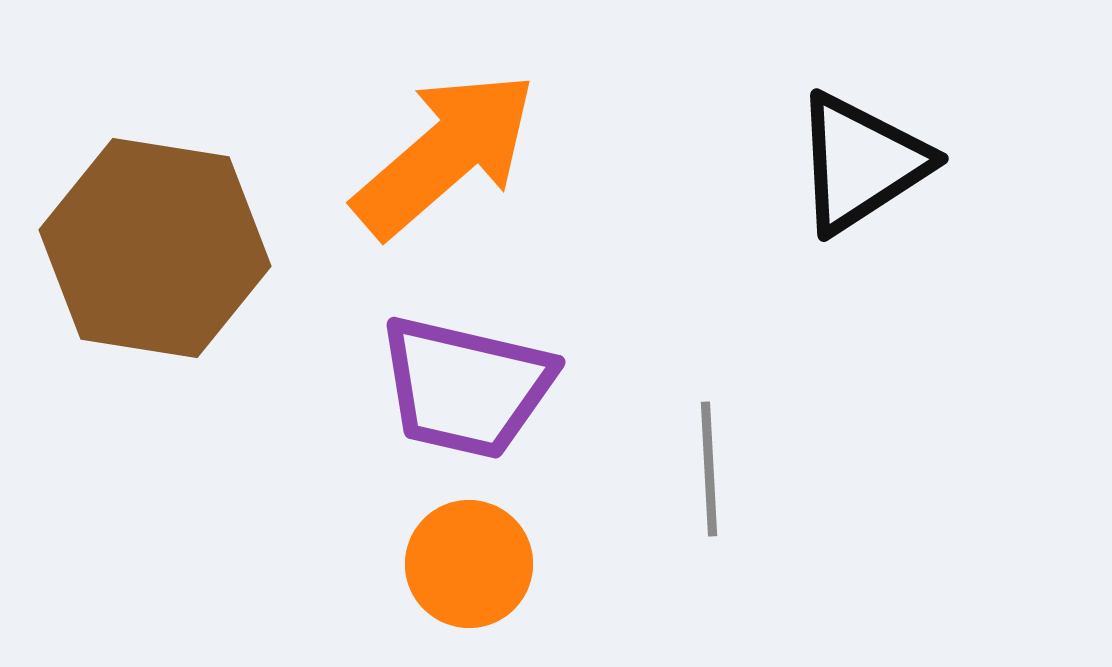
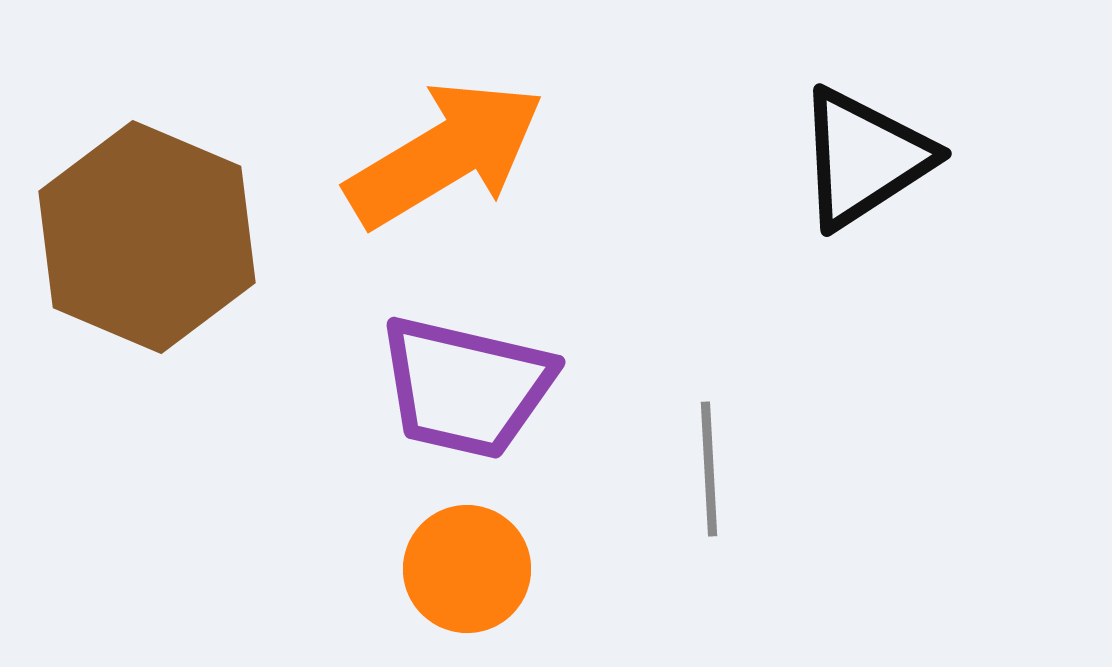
orange arrow: rotated 10 degrees clockwise
black triangle: moved 3 px right, 5 px up
brown hexagon: moved 8 px left, 11 px up; rotated 14 degrees clockwise
orange circle: moved 2 px left, 5 px down
